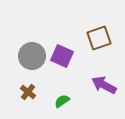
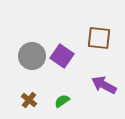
brown square: rotated 25 degrees clockwise
purple square: rotated 10 degrees clockwise
brown cross: moved 1 px right, 8 px down
